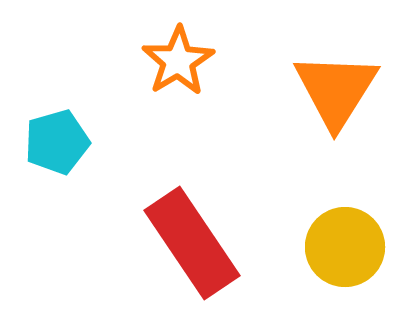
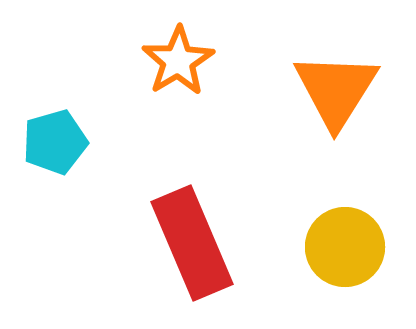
cyan pentagon: moved 2 px left
red rectangle: rotated 11 degrees clockwise
